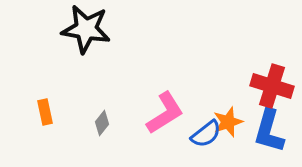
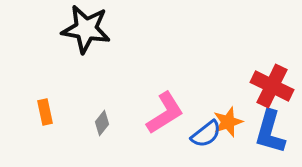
red cross: rotated 9 degrees clockwise
blue L-shape: moved 1 px right, 1 px down
